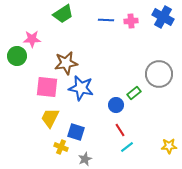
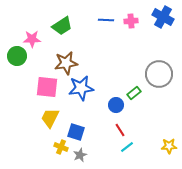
green trapezoid: moved 1 px left, 12 px down
blue star: rotated 20 degrees counterclockwise
gray star: moved 5 px left, 4 px up
